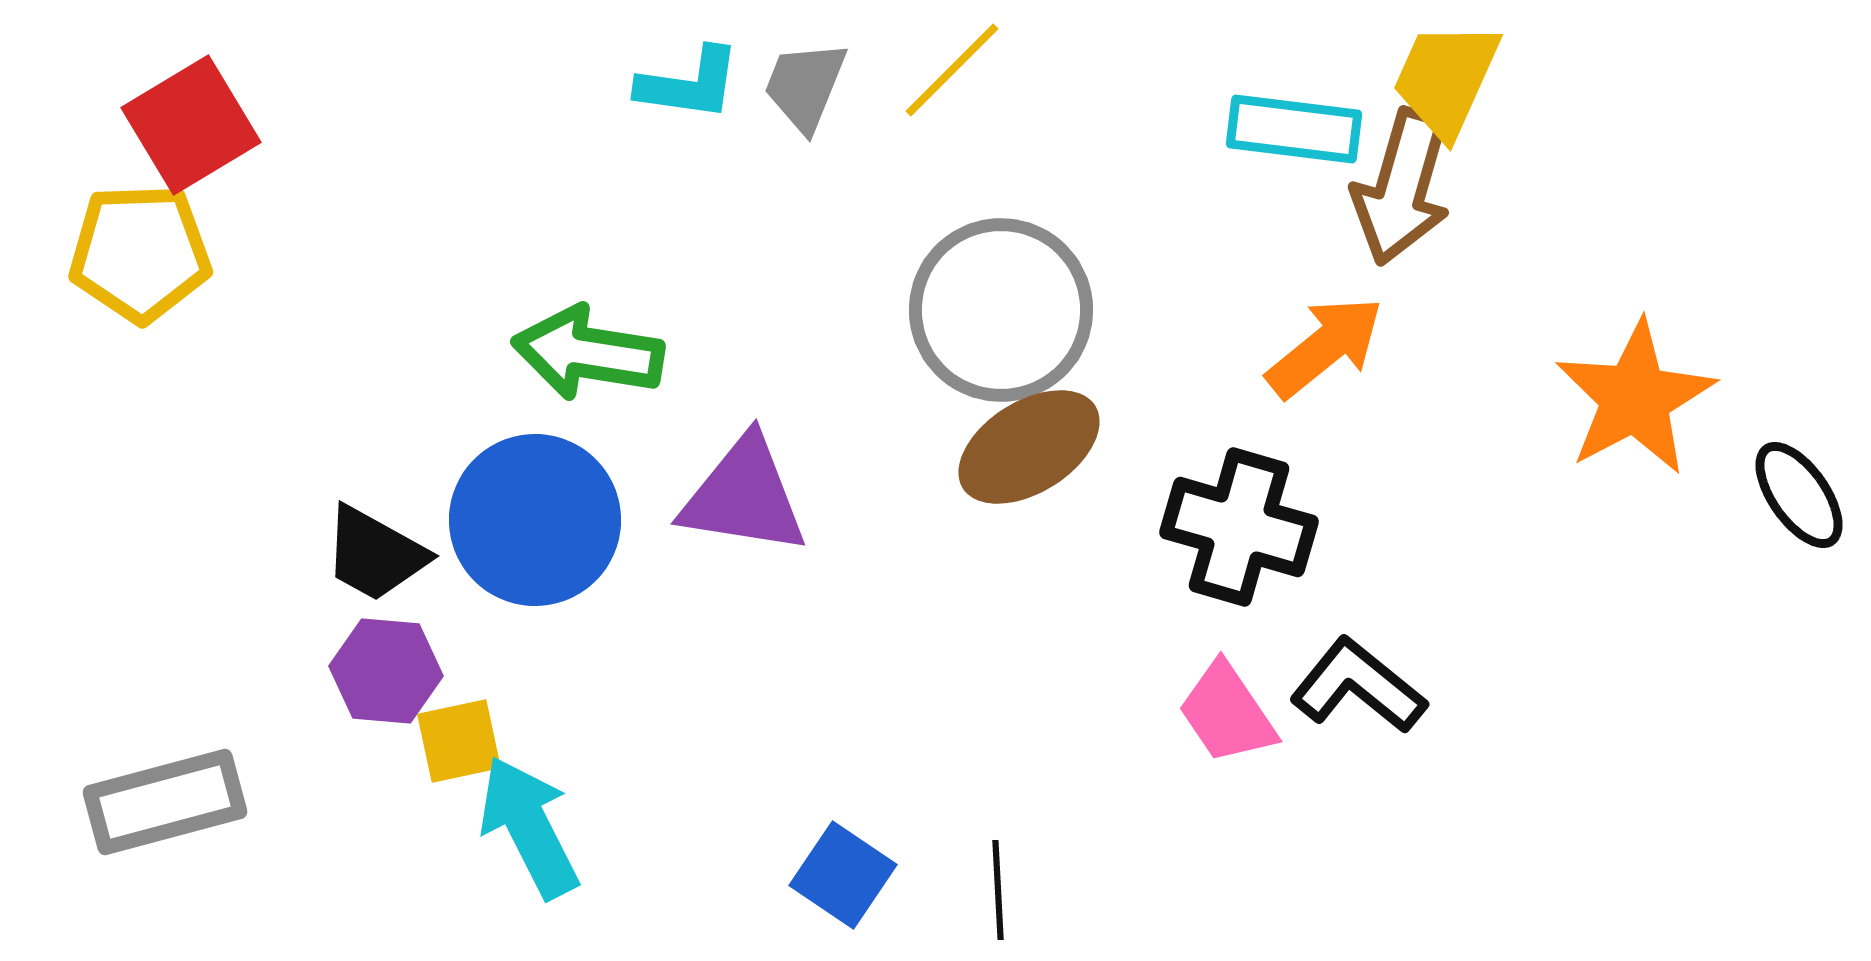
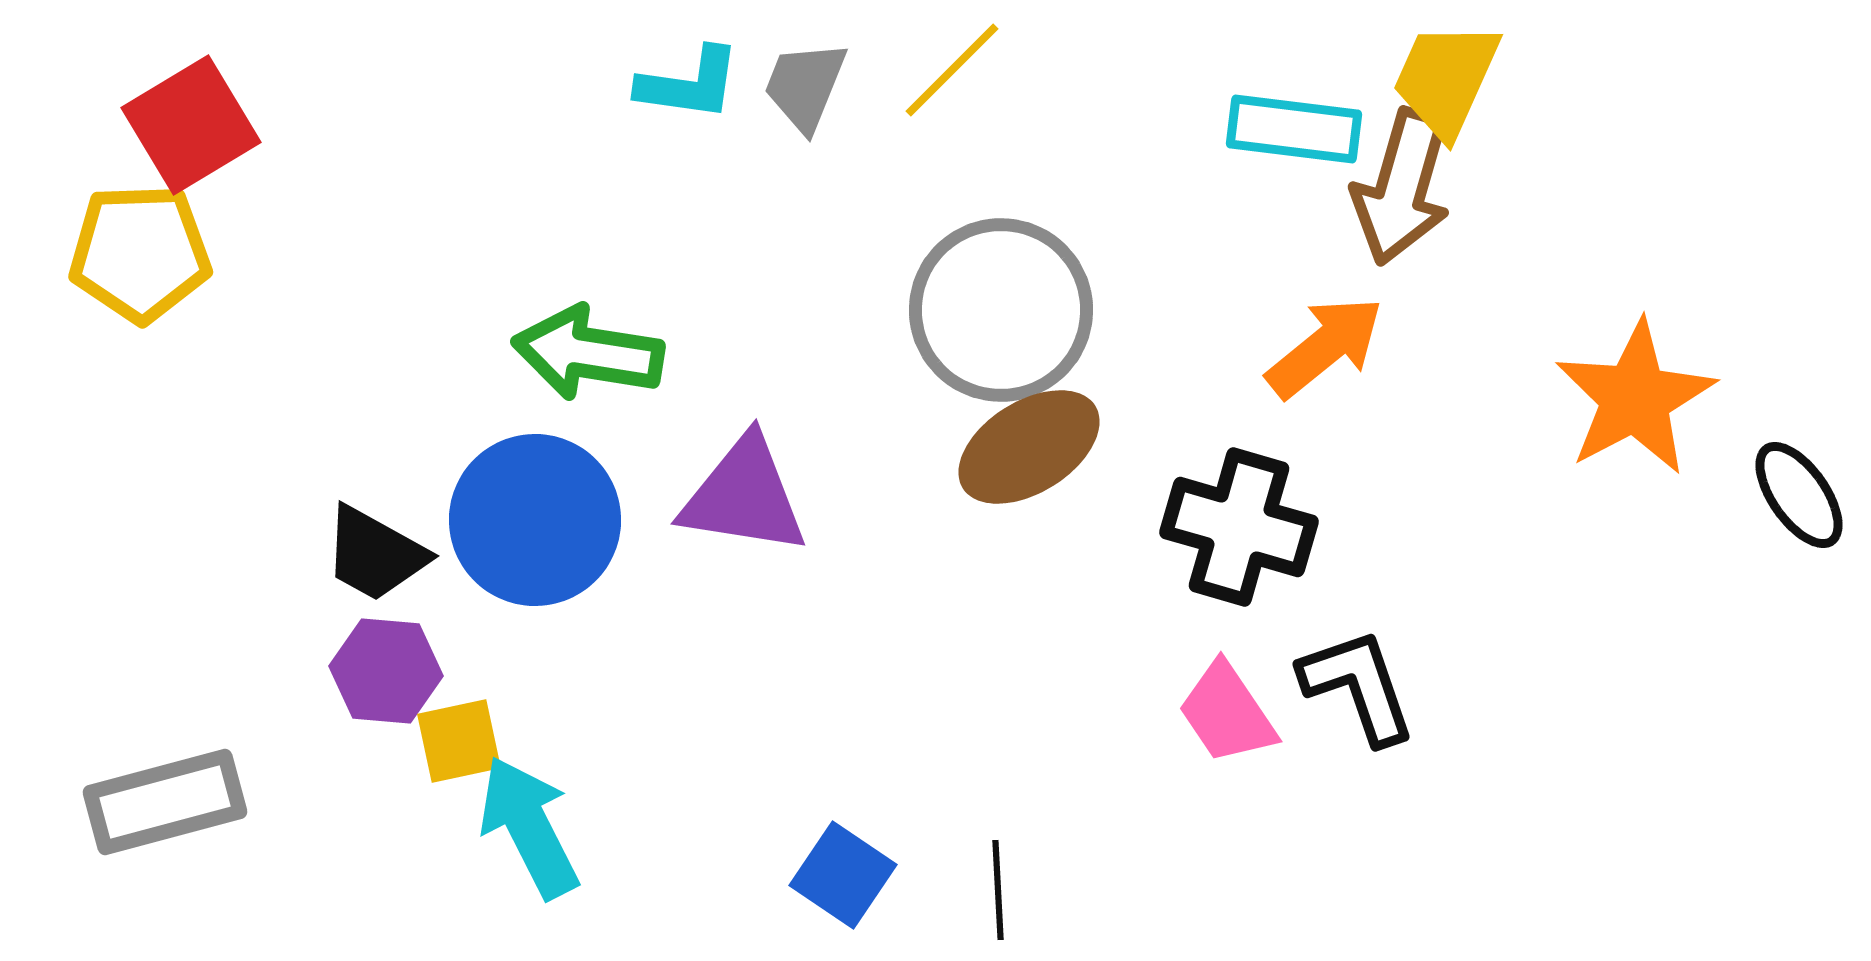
black L-shape: rotated 32 degrees clockwise
